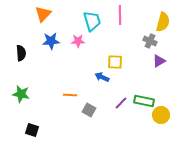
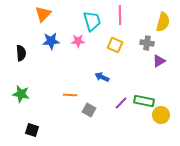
gray cross: moved 3 px left, 2 px down; rotated 16 degrees counterclockwise
yellow square: moved 17 px up; rotated 21 degrees clockwise
